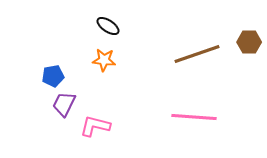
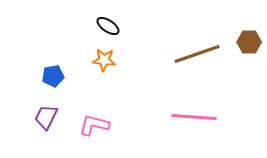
purple trapezoid: moved 18 px left, 13 px down
pink L-shape: moved 1 px left, 1 px up
